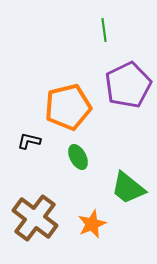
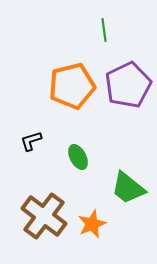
orange pentagon: moved 4 px right, 21 px up
black L-shape: moved 2 px right; rotated 30 degrees counterclockwise
brown cross: moved 9 px right, 2 px up
